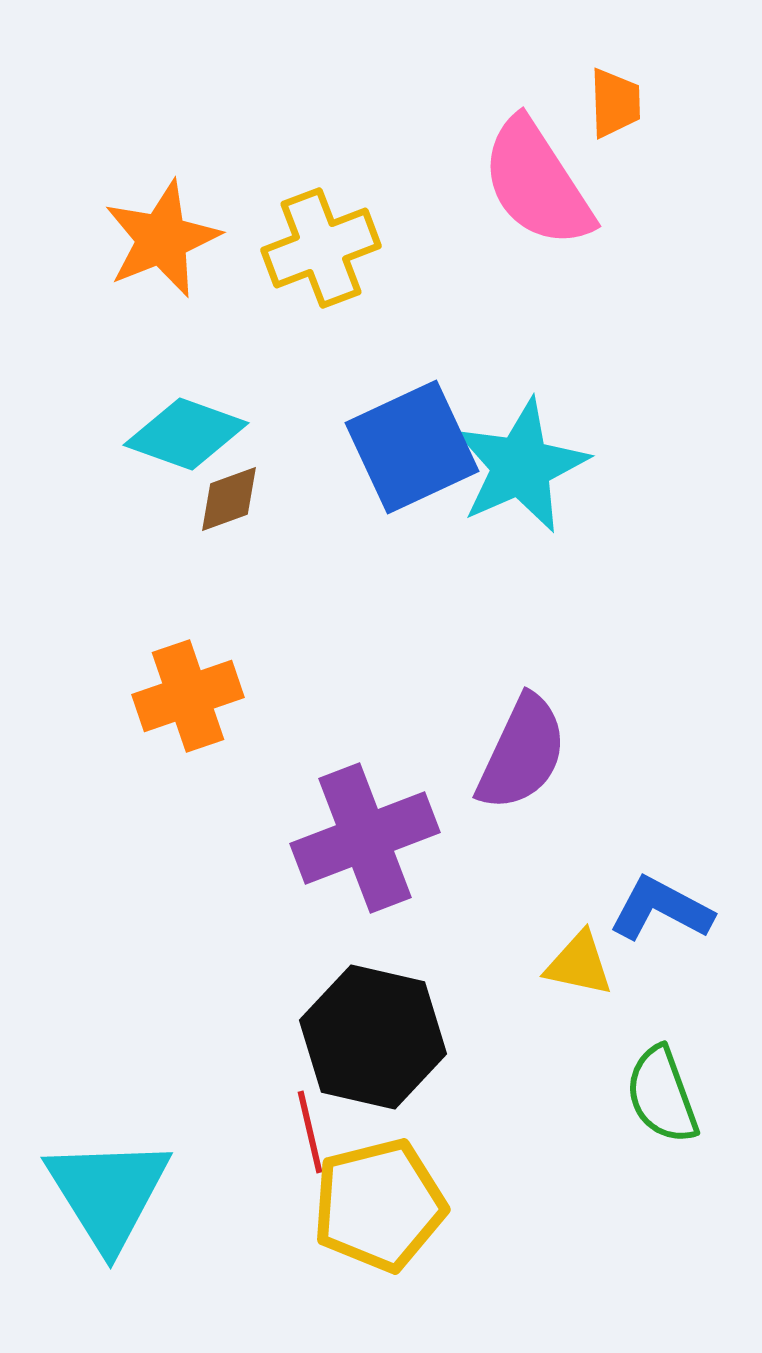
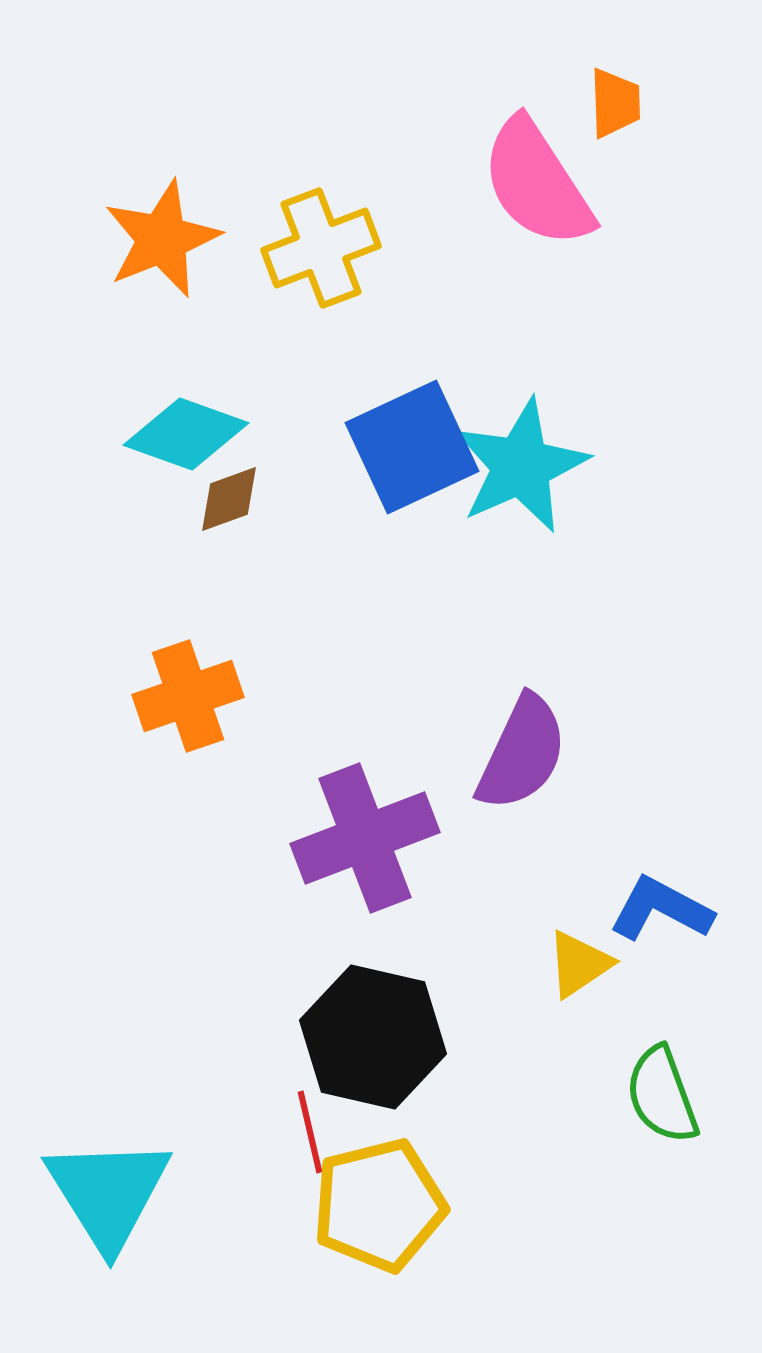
yellow triangle: rotated 46 degrees counterclockwise
